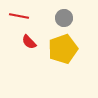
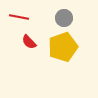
red line: moved 1 px down
yellow pentagon: moved 2 px up
